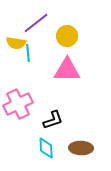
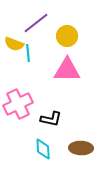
yellow semicircle: moved 2 px left, 1 px down; rotated 12 degrees clockwise
black L-shape: moved 2 px left, 1 px up; rotated 30 degrees clockwise
cyan diamond: moved 3 px left, 1 px down
